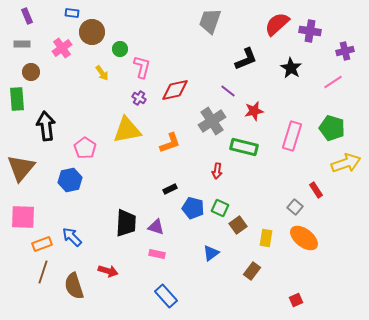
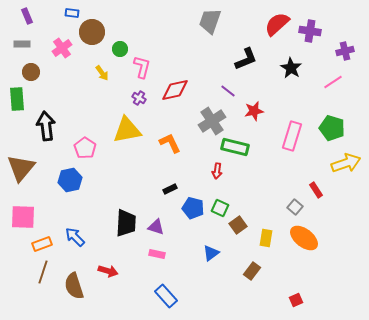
orange L-shape at (170, 143): rotated 95 degrees counterclockwise
green rectangle at (244, 147): moved 9 px left
blue arrow at (72, 237): moved 3 px right
